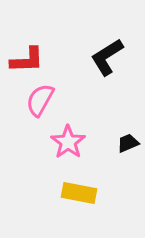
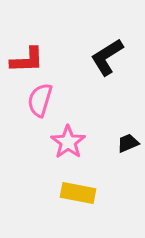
pink semicircle: rotated 12 degrees counterclockwise
yellow rectangle: moved 1 px left
